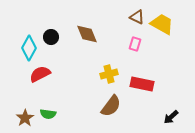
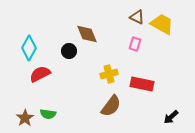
black circle: moved 18 px right, 14 px down
